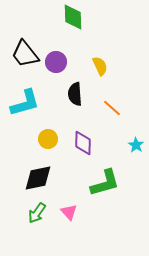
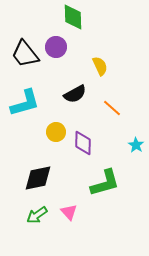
purple circle: moved 15 px up
black semicircle: rotated 115 degrees counterclockwise
yellow circle: moved 8 px right, 7 px up
green arrow: moved 2 px down; rotated 20 degrees clockwise
